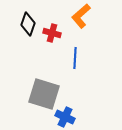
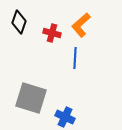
orange L-shape: moved 9 px down
black diamond: moved 9 px left, 2 px up
gray square: moved 13 px left, 4 px down
